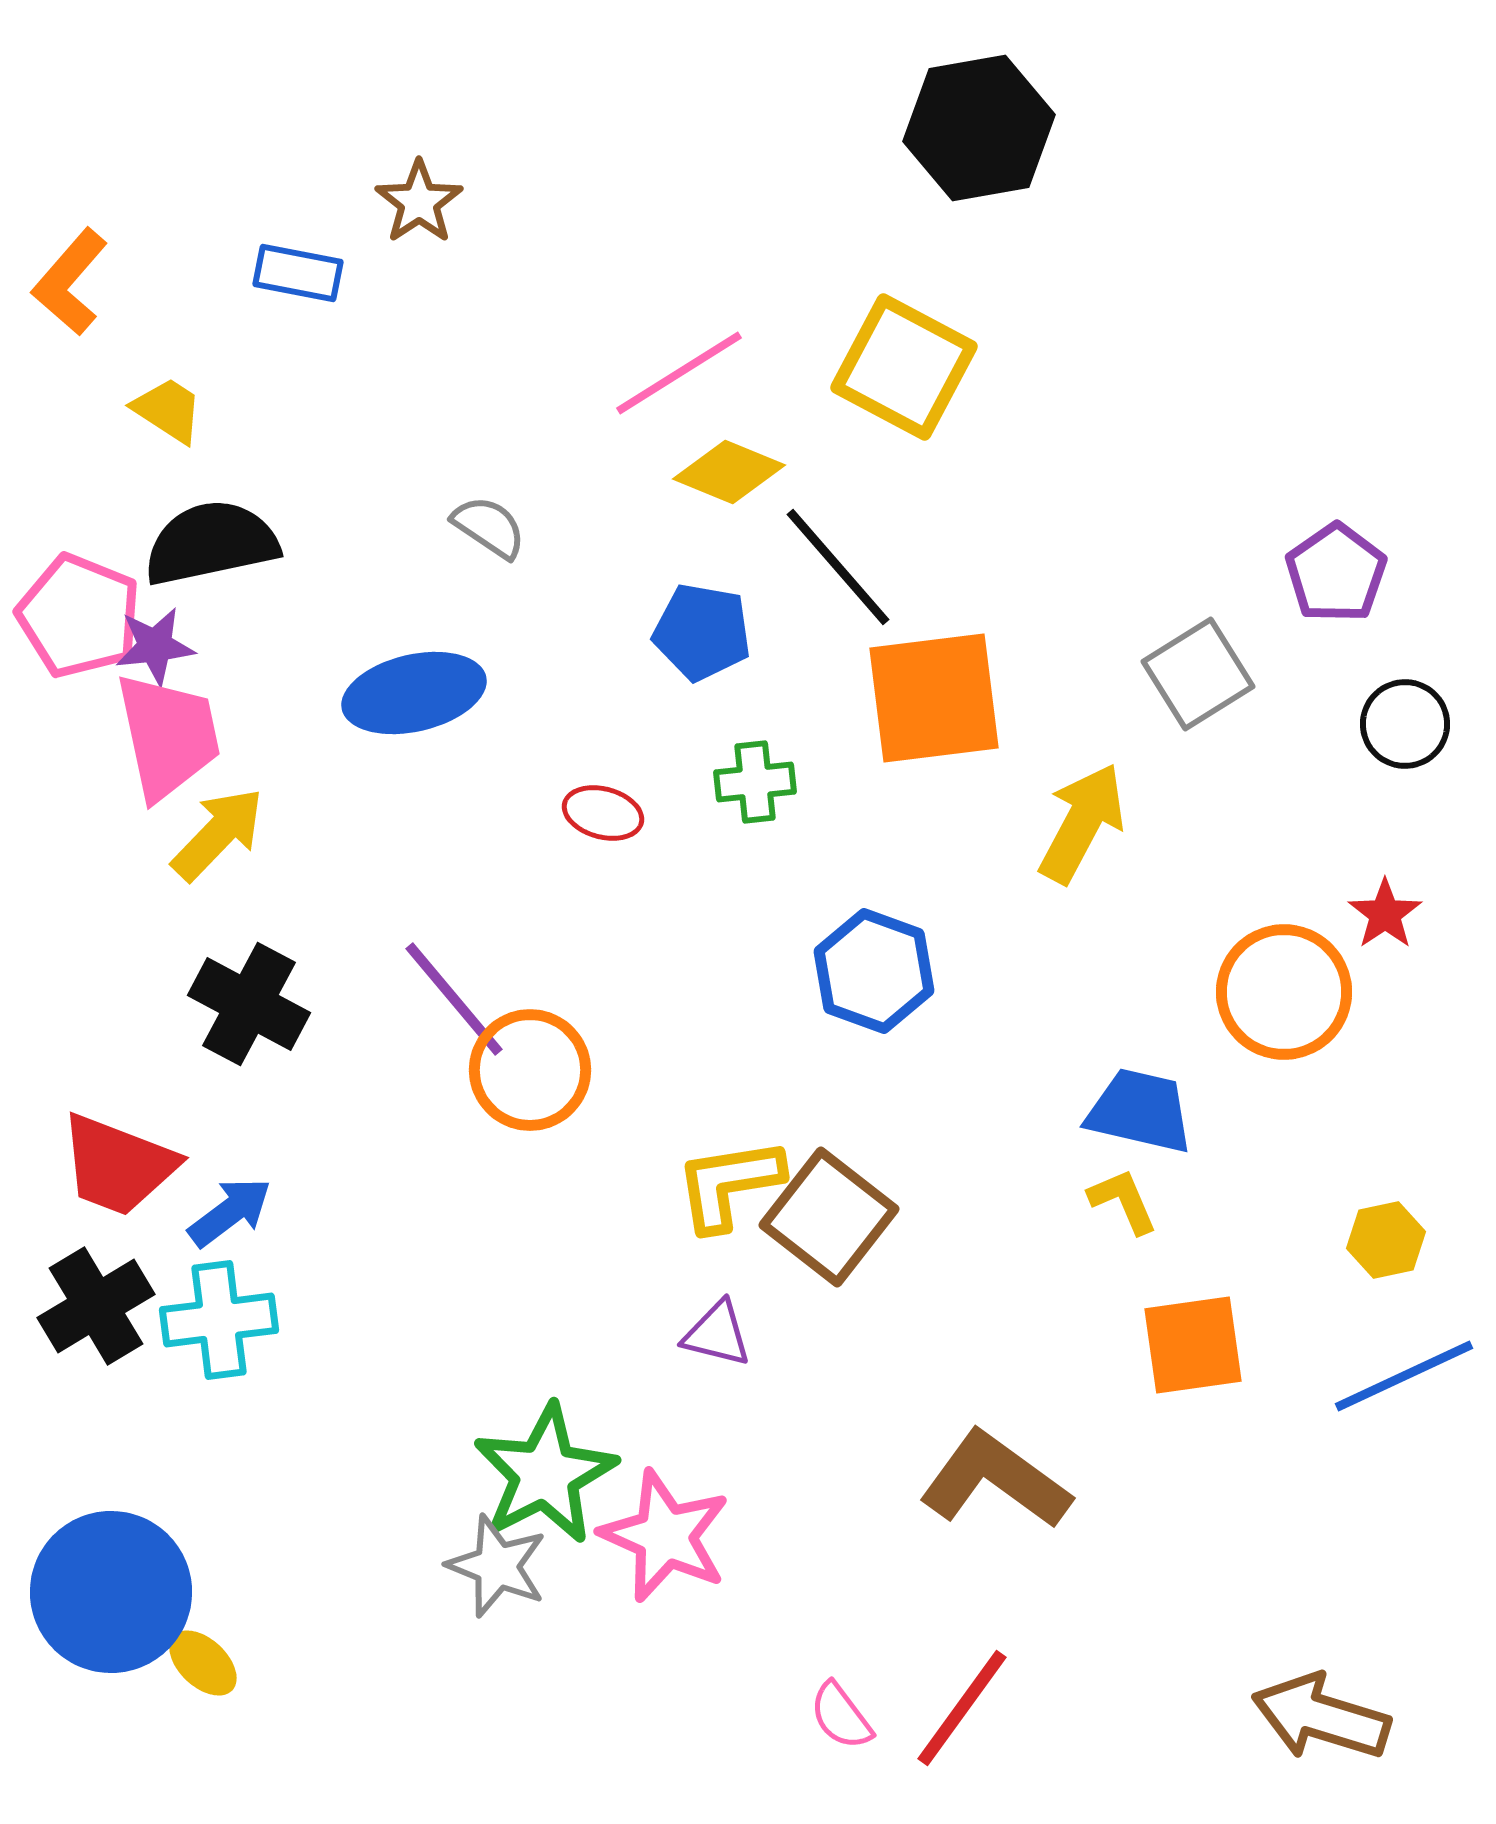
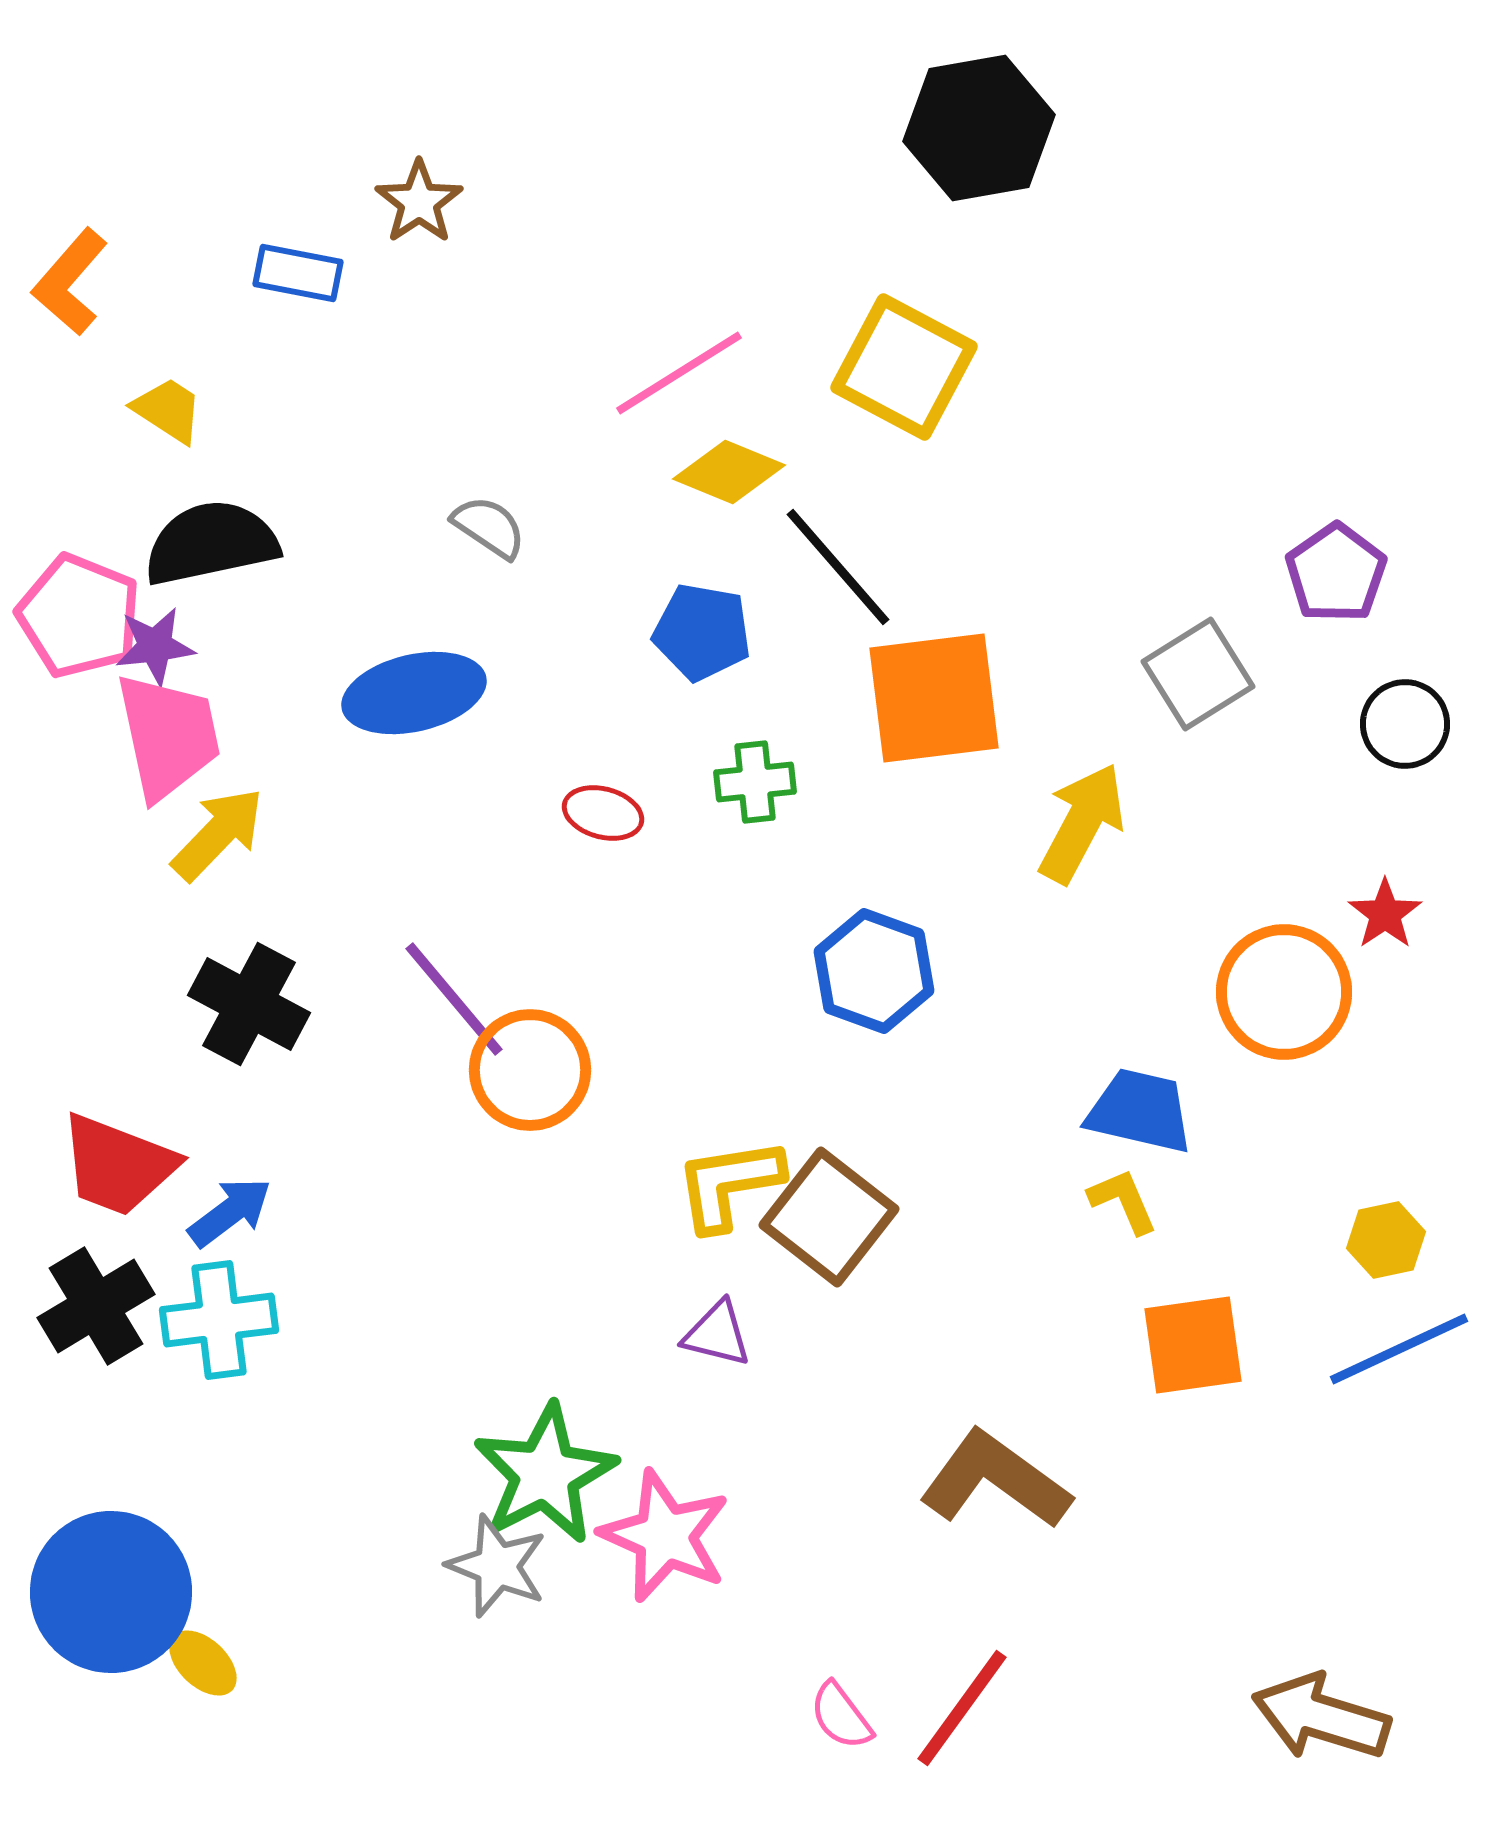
blue line at (1404, 1376): moved 5 px left, 27 px up
